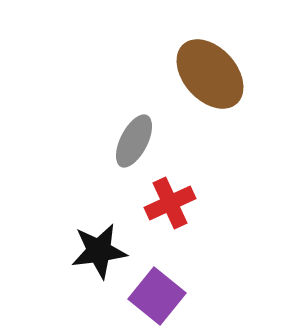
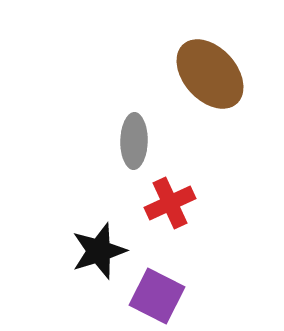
gray ellipse: rotated 26 degrees counterclockwise
black star: rotated 10 degrees counterclockwise
purple square: rotated 12 degrees counterclockwise
